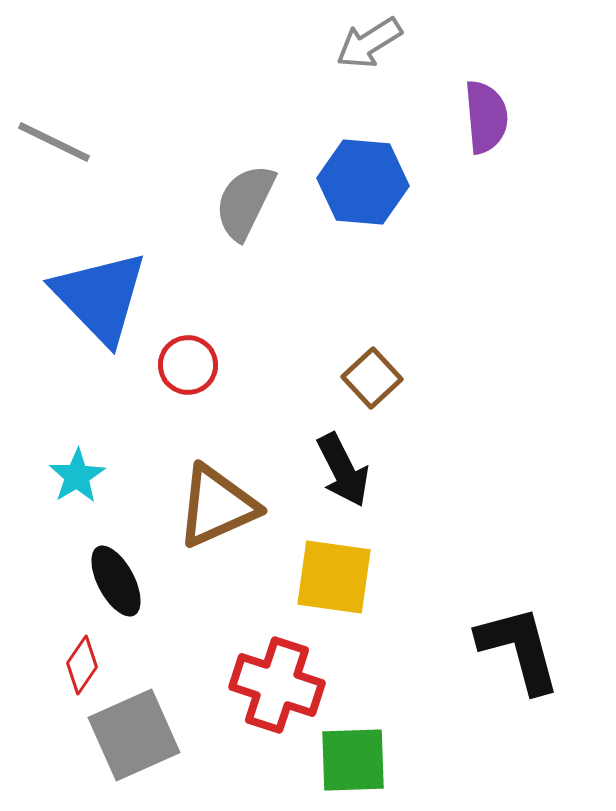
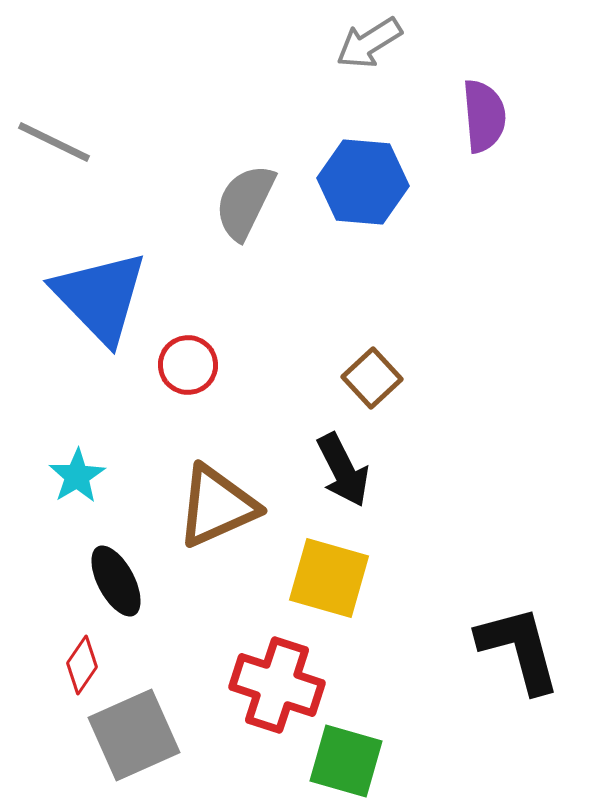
purple semicircle: moved 2 px left, 1 px up
yellow square: moved 5 px left, 1 px down; rotated 8 degrees clockwise
green square: moved 7 px left, 1 px down; rotated 18 degrees clockwise
